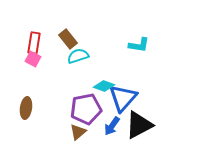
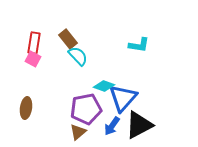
cyan semicircle: rotated 65 degrees clockwise
